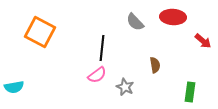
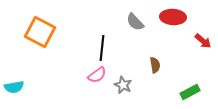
gray star: moved 2 px left, 2 px up
green rectangle: rotated 54 degrees clockwise
